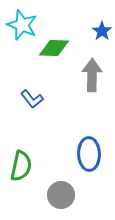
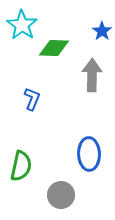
cyan star: rotated 12 degrees clockwise
blue L-shape: rotated 120 degrees counterclockwise
